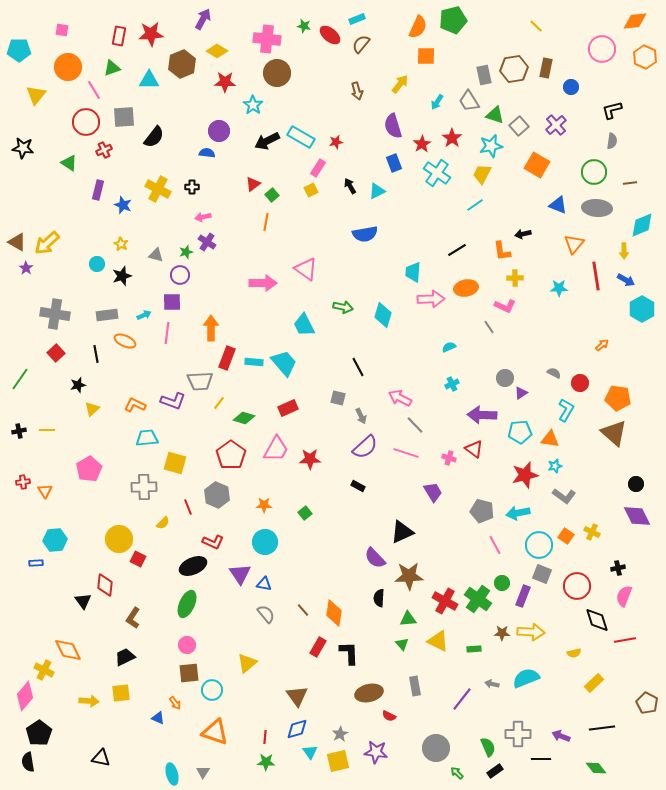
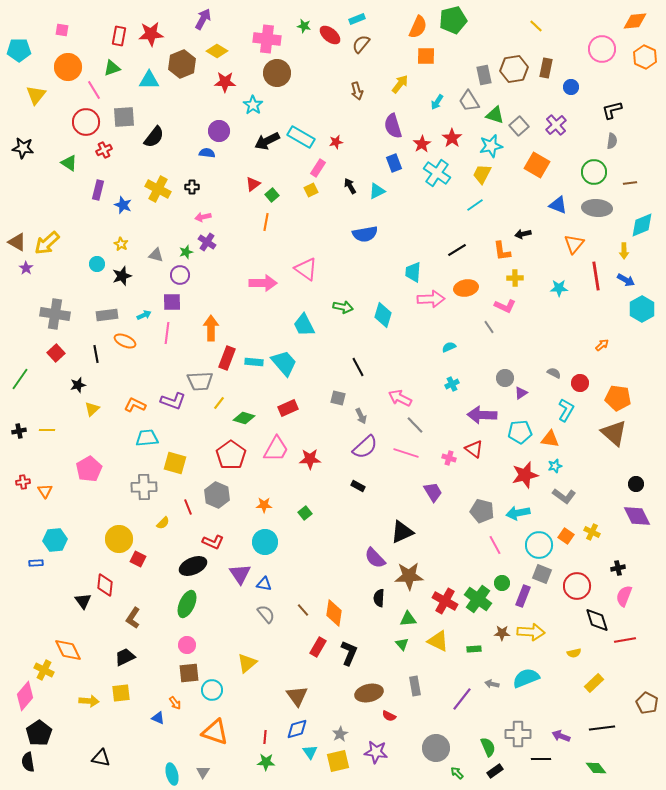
black L-shape at (349, 653): rotated 25 degrees clockwise
